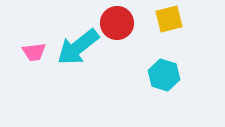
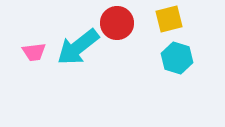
cyan hexagon: moved 13 px right, 17 px up
